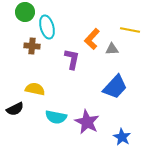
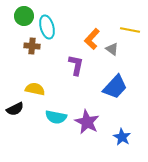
green circle: moved 1 px left, 4 px down
gray triangle: rotated 40 degrees clockwise
purple L-shape: moved 4 px right, 6 px down
